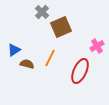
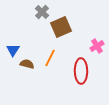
blue triangle: moved 1 px left; rotated 24 degrees counterclockwise
red ellipse: moved 1 px right; rotated 25 degrees counterclockwise
